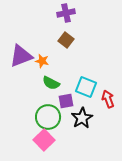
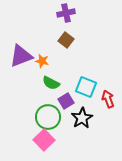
purple square: rotated 21 degrees counterclockwise
